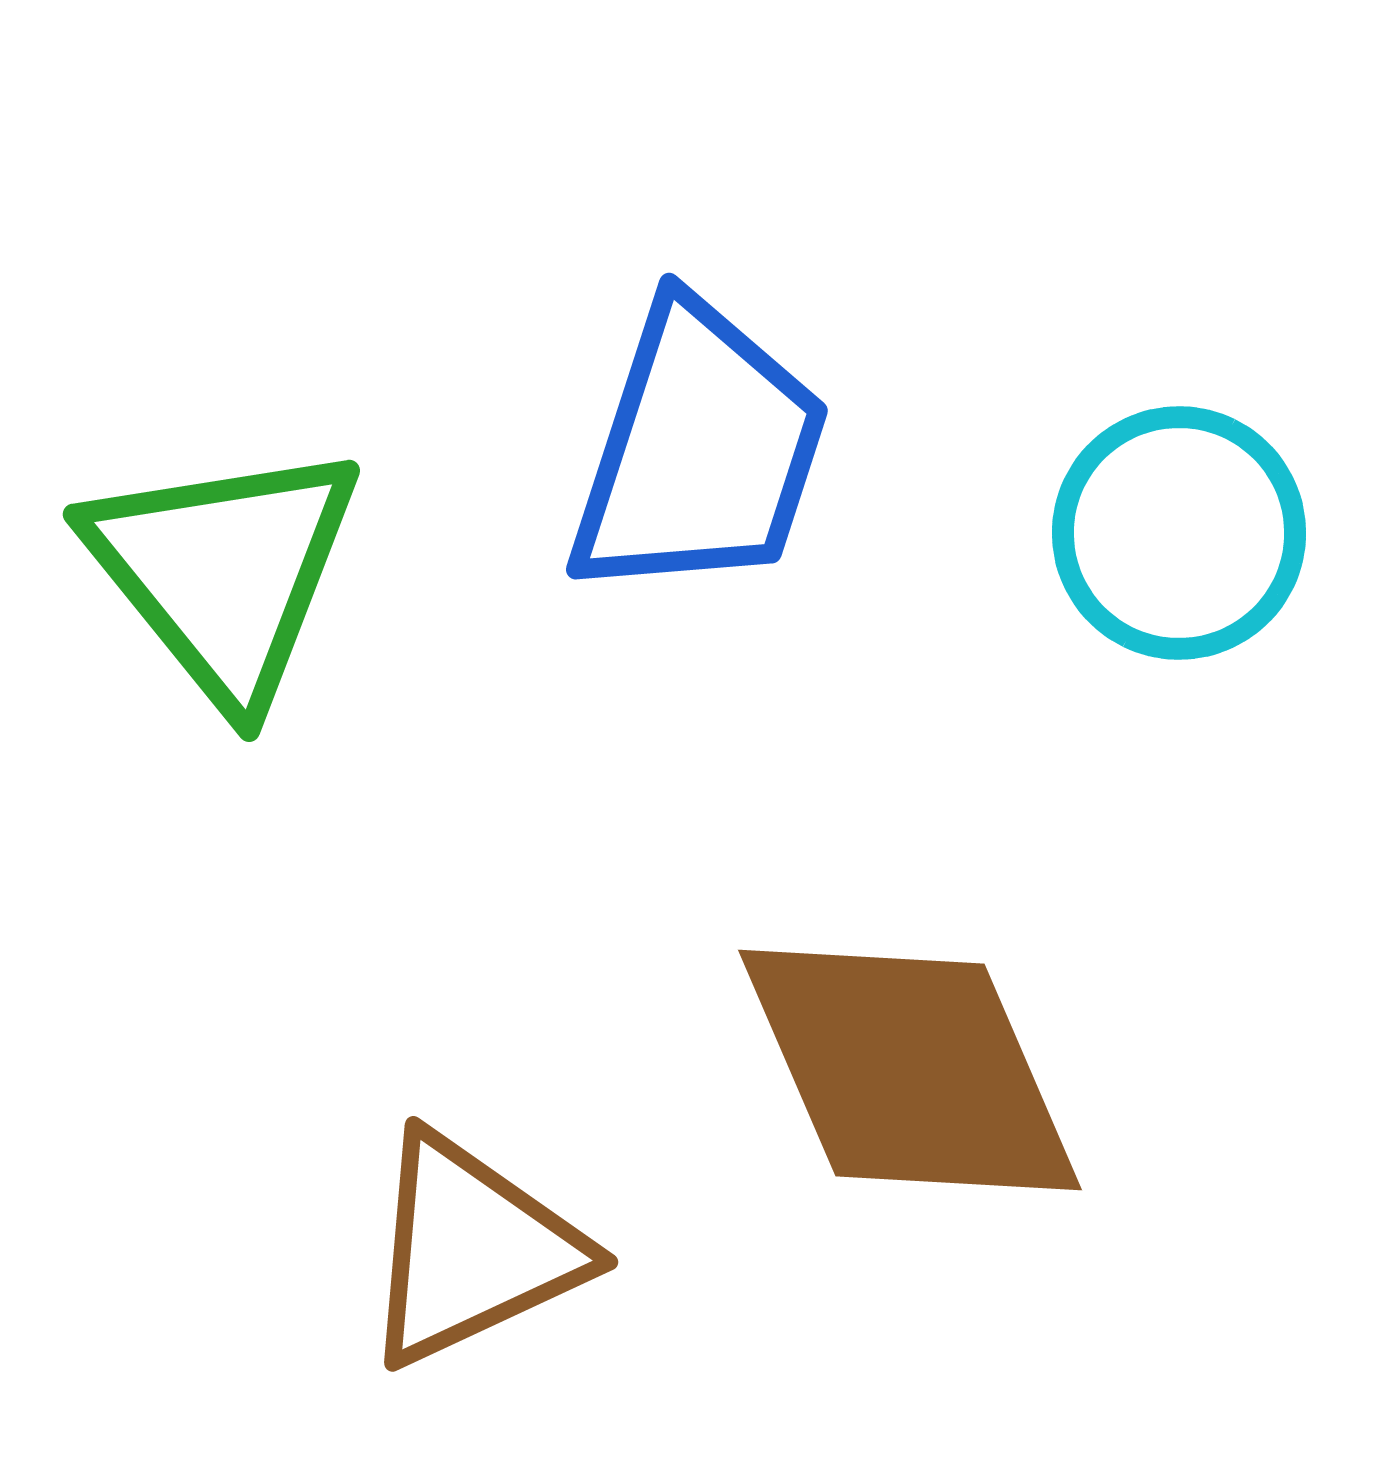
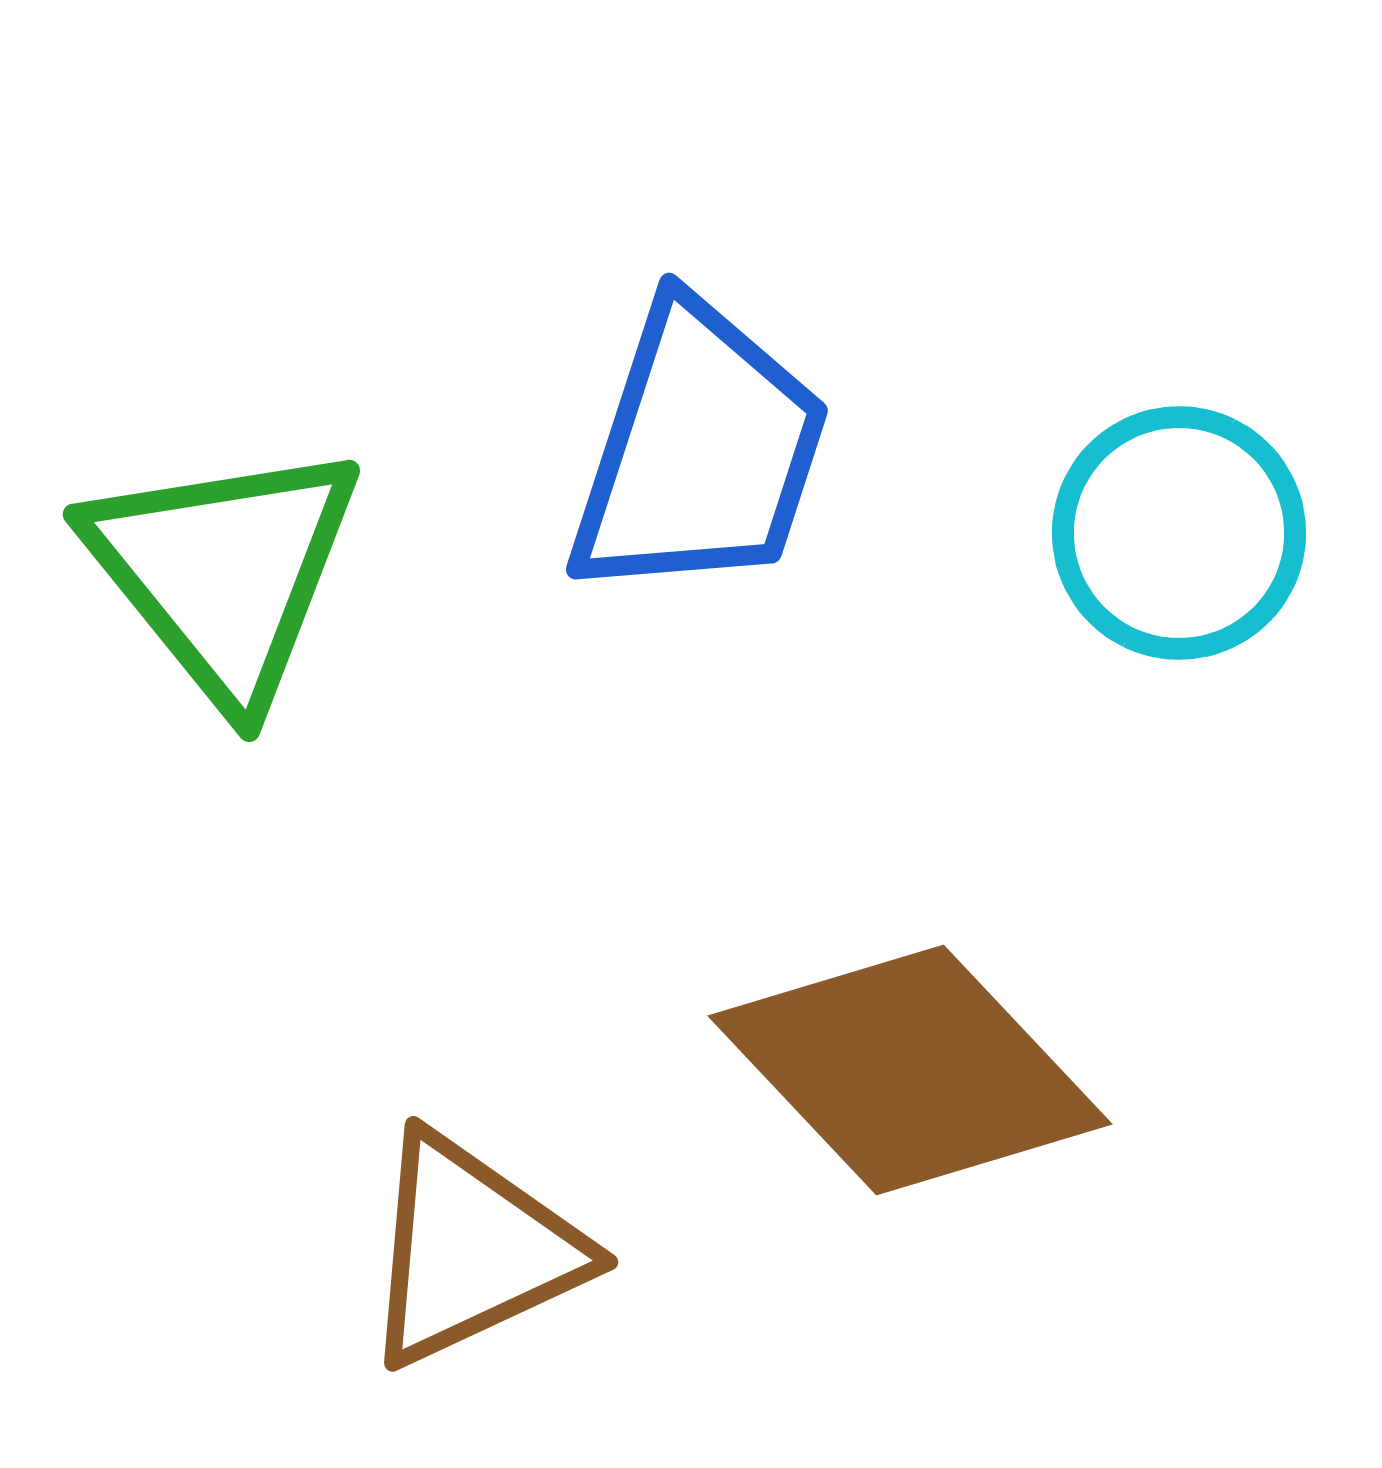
brown diamond: rotated 20 degrees counterclockwise
